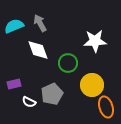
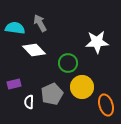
cyan semicircle: moved 1 px right, 2 px down; rotated 30 degrees clockwise
white star: moved 2 px right, 1 px down
white diamond: moved 4 px left; rotated 25 degrees counterclockwise
yellow circle: moved 10 px left, 2 px down
white semicircle: rotated 64 degrees clockwise
orange ellipse: moved 2 px up
